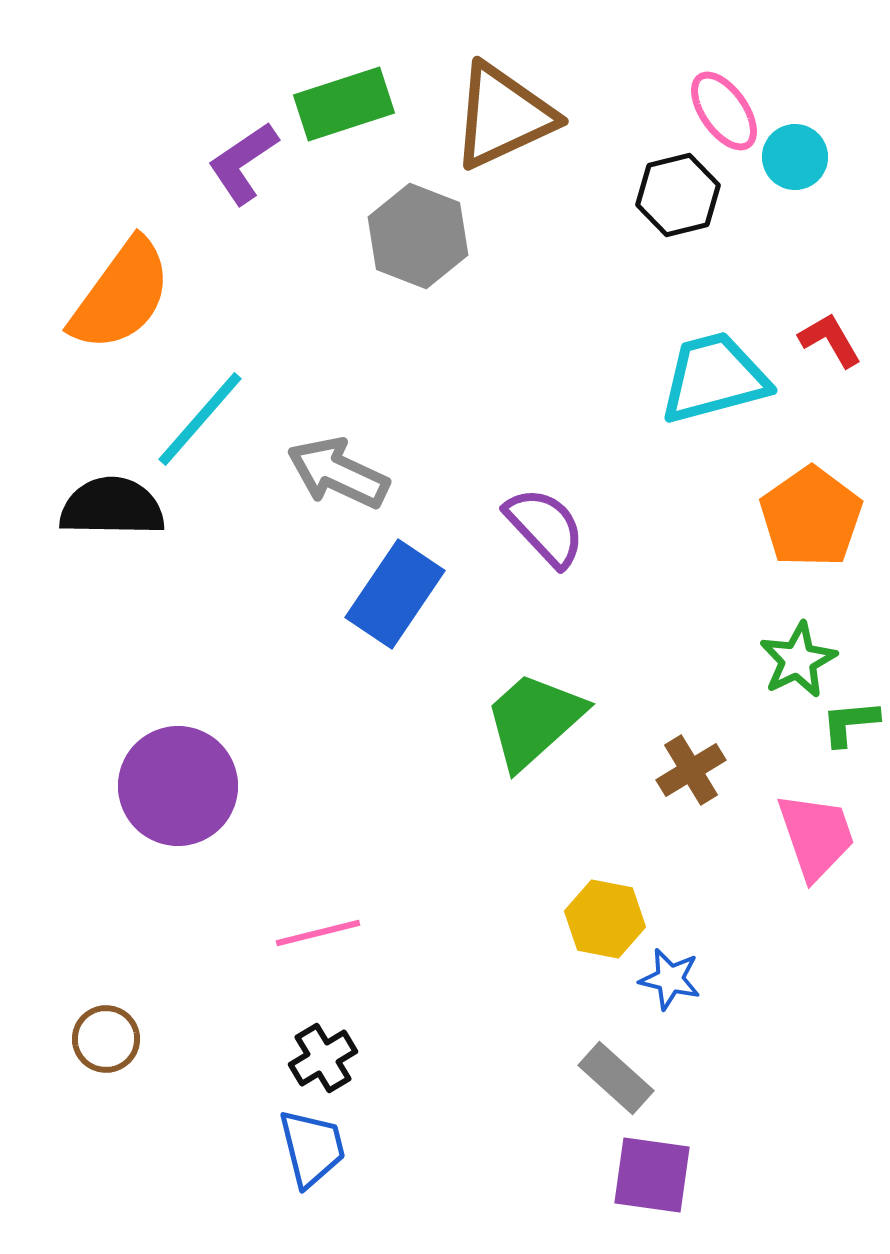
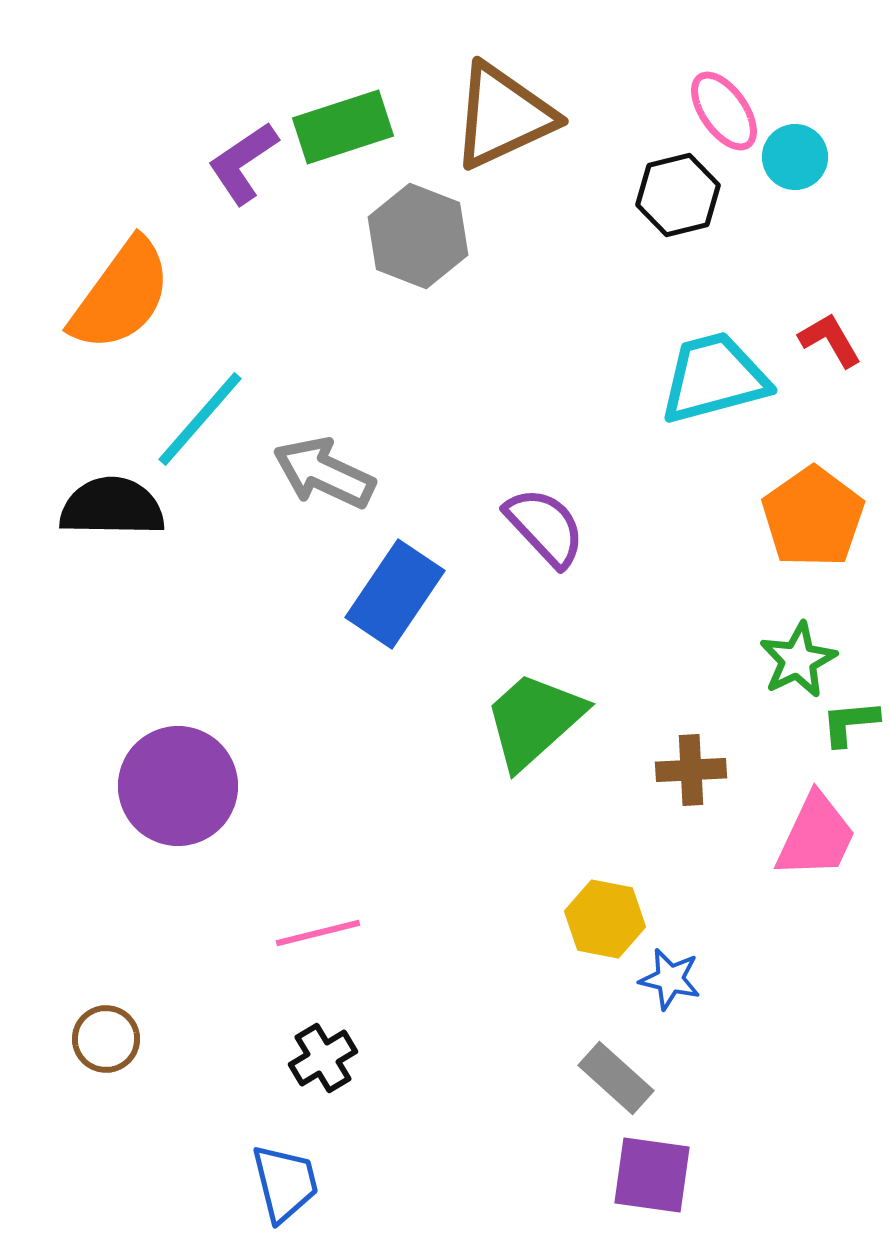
green rectangle: moved 1 px left, 23 px down
gray arrow: moved 14 px left
orange pentagon: moved 2 px right
brown cross: rotated 28 degrees clockwise
pink trapezoid: rotated 44 degrees clockwise
blue trapezoid: moved 27 px left, 35 px down
